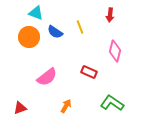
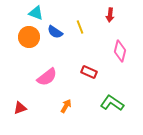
pink diamond: moved 5 px right
